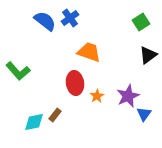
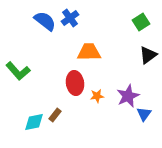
orange trapezoid: rotated 20 degrees counterclockwise
orange star: rotated 24 degrees clockwise
